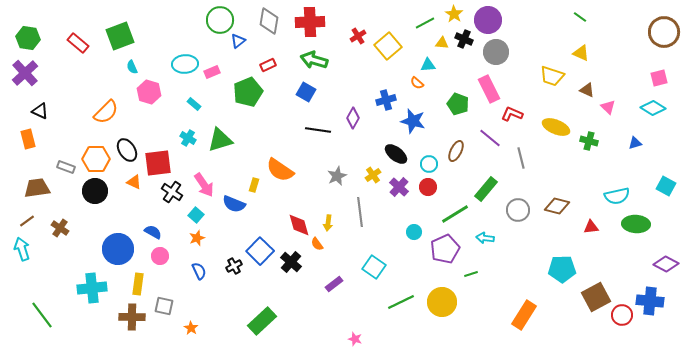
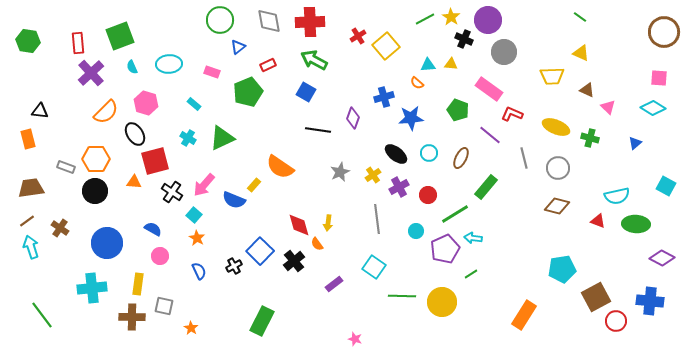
yellow star at (454, 14): moved 3 px left, 3 px down
gray diamond at (269, 21): rotated 20 degrees counterclockwise
green line at (425, 23): moved 4 px up
green hexagon at (28, 38): moved 3 px down
blue triangle at (238, 41): moved 6 px down
red rectangle at (78, 43): rotated 45 degrees clockwise
yellow triangle at (442, 43): moved 9 px right, 21 px down
yellow square at (388, 46): moved 2 px left
gray circle at (496, 52): moved 8 px right
green arrow at (314, 60): rotated 12 degrees clockwise
cyan ellipse at (185, 64): moved 16 px left
pink rectangle at (212, 72): rotated 42 degrees clockwise
purple cross at (25, 73): moved 66 px right
yellow trapezoid at (552, 76): rotated 20 degrees counterclockwise
pink square at (659, 78): rotated 18 degrees clockwise
pink rectangle at (489, 89): rotated 28 degrees counterclockwise
pink hexagon at (149, 92): moved 3 px left, 11 px down
blue cross at (386, 100): moved 2 px left, 3 px up
green pentagon at (458, 104): moved 6 px down
black triangle at (40, 111): rotated 18 degrees counterclockwise
purple diamond at (353, 118): rotated 10 degrees counterclockwise
blue star at (413, 121): moved 2 px left, 3 px up; rotated 20 degrees counterclockwise
purple line at (490, 138): moved 3 px up
green triangle at (220, 140): moved 2 px right, 2 px up; rotated 8 degrees counterclockwise
green cross at (589, 141): moved 1 px right, 3 px up
blue triangle at (635, 143): rotated 24 degrees counterclockwise
black ellipse at (127, 150): moved 8 px right, 16 px up
brown ellipse at (456, 151): moved 5 px right, 7 px down
gray line at (521, 158): moved 3 px right
red square at (158, 163): moved 3 px left, 2 px up; rotated 8 degrees counterclockwise
cyan circle at (429, 164): moved 11 px up
orange semicircle at (280, 170): moved 3 px up
gray star at (337, 176): moved 3 px right, 4 px up
orange triangle at (134, 182): rotated 21 degrees counterclockwise
pink arrow at (204, 185): rotated 75 degrees clockwise
yellow rectangle at (254, 185): rotated 24 degrees clockwise
purple cross at (399, 187): rotated 18 degrees clockwise
red circle at (428, 187): moved 8 px down
brown trapezoid at (37, 188): moved 6 px left
green rectangle at (486, 189): moved 2 px up
blue semicircle at (234, 204): moved 4 px up
gray circle at (518, 210): moved 40 px right, 42 px up
gray line at (360, 212): moved 17 px right, 7 px down
cyan square at (196, 215): moved 2 px left
red triangle at (591, 227): moved 7 px right, 6 px up; rotated 28 degrees clockwise
blue semicircle at (153, 232): moved 3 px up
cyan circle at (414, 232): moved 2 px right, 1 px up
orange star at (197, 238): rotated 21 degrees counterclockwise
cyan arrow at (485, 238): moved 12 px left
cyan arrow at (22, 249): moved 9 px right, 2 px up
blue circle at (118, 249): moved 11 px left, 6 px up
black cross at (291, 262): moved 3 px right, 1 px up; rotated 10 degrees clockwise
purple diamond at (666, 264): moved 4 px left, 6 px up
cyan pentagon at (562, 269): rotated 8 degrees counterclockwise
green line at (471, 274): rotated 16 degrees counterclockwise
green line at (401, 302): moved 1 px right, 6 px up; rotated 28 degrees clockwise
red circle at (622, 315): moved 6 px left, 6 px down
green rectangle at (262, 321): rotated 20 degrees counterclockwise
